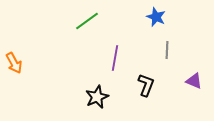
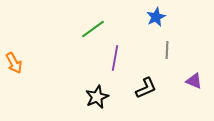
blue star: rotated 24 degrees clockwise
green line: moved 6 px right, 8 px down
black L-shape: moved 3 px down; rotated 45 degrees clockwise
